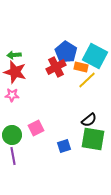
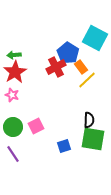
blue pentagon: moved 2 px right, 1 px down
cyan square: moved 18 px up
orange rectangle: rotated 40 degrees clockwise
red star: rotated 25 degrees clockwise
pink star: rotated 16 degrees clockwise
black semicircle: rotated 49 degrees counterclockwise
pink square: moved 2 px up
green circle: moved 1 px right, 8 px up
purple line: moved 2 px up; rotated 24 degrees counterclockwise
